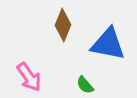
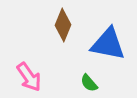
green semicircle: moved 4 px right, 2 px up
